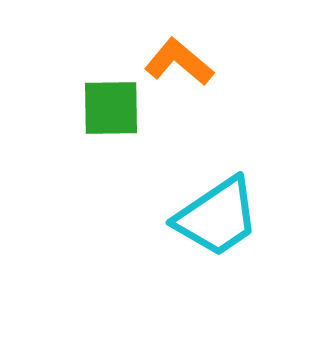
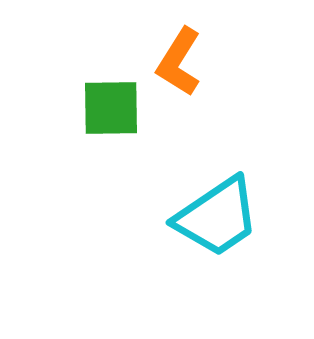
orange L-shape: rotated 98 degrees counterclockwise
